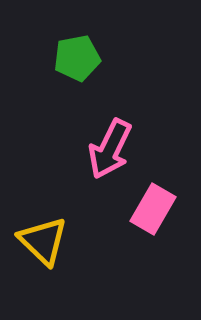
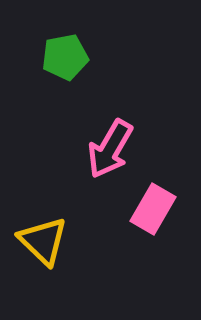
green pentagon: moved 12 px left, 1 px up
pink arrow: rotated 4 degrees clockwise
